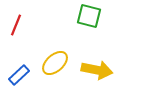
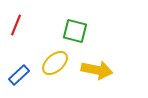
green square: moved 14 px left, 15 px down
